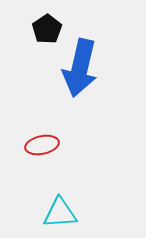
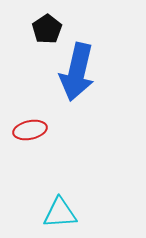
blue arrow: moved 3 px left, 4 px down
red ellipse: moved 12 px left, 15 px up
